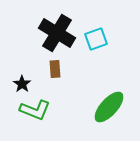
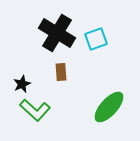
brown rectangle: moved 6 px right, 3 px down
black star: rotated 12 degrees clockwise
green L-shape: rotated 20 degrees clockwise
